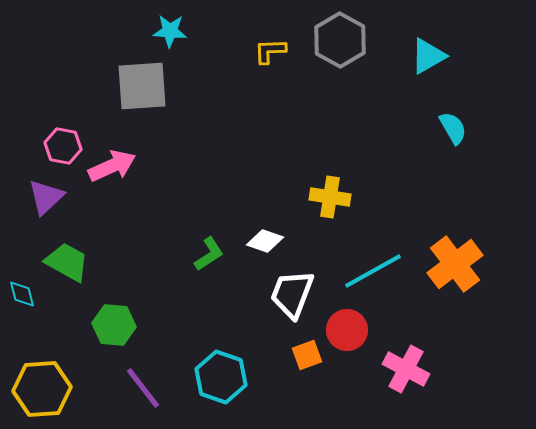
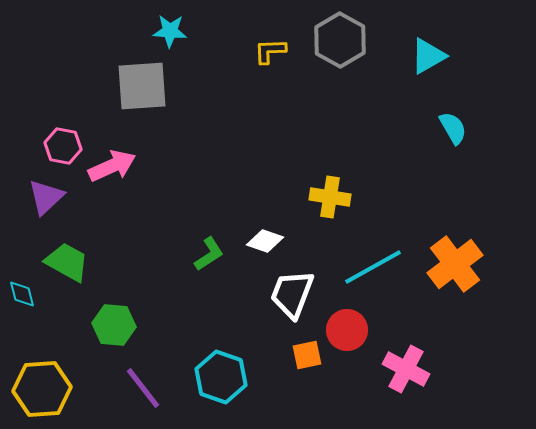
cyan line: moved 4 px up
orange square: rotated 8 degrees clockwise
